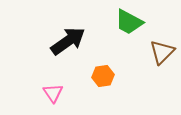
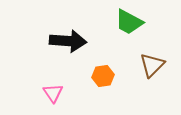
black arrow: rotated 39 degrees clockwise
brown triangle: moved 10 px left, 13 px down
